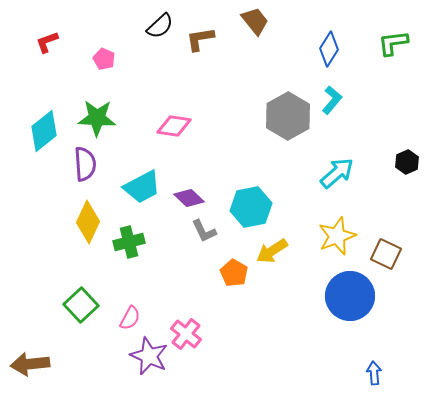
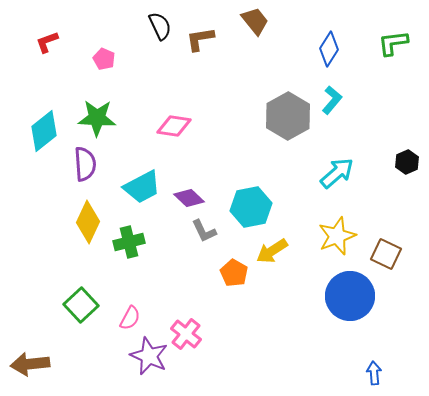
black semicircle: rotated 72 degrees counterclockwise
